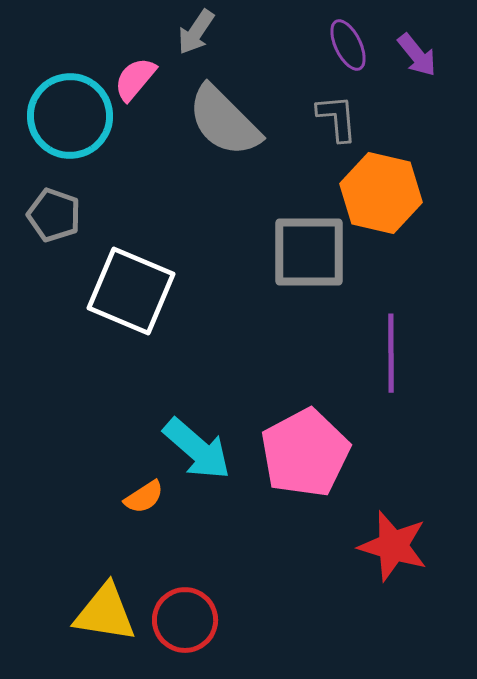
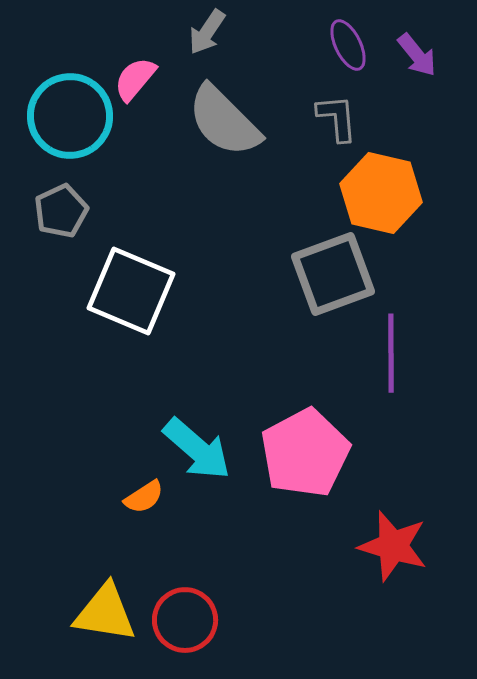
gray arrow: moved 11 px right
gray pentagon: moved 7 px right, 4 px up; rotated 28 degrees clockwise
gray square: moved 24 px right, 22 px down; rotated 20 degrees counterclockwise
